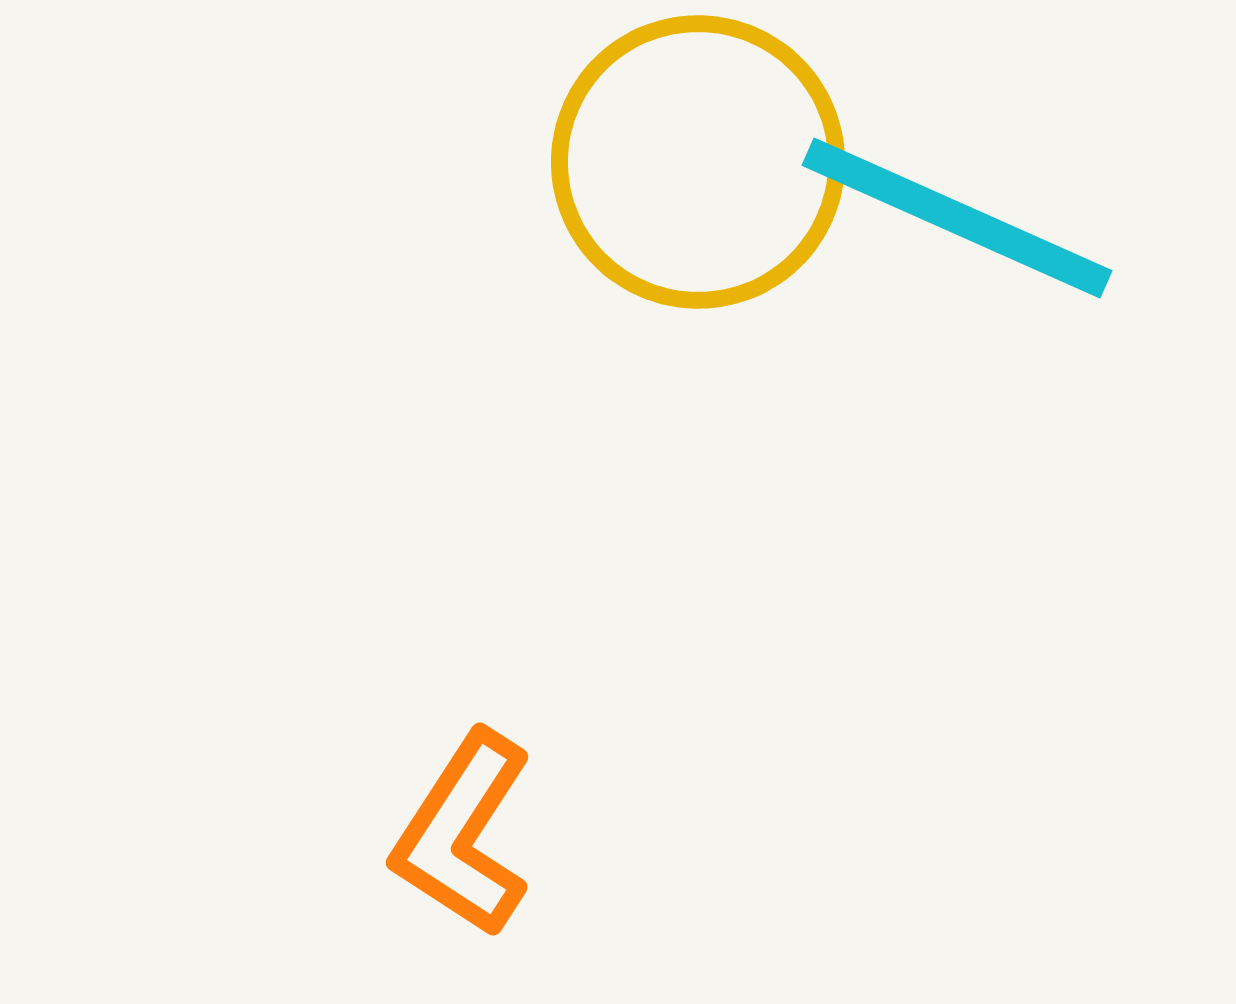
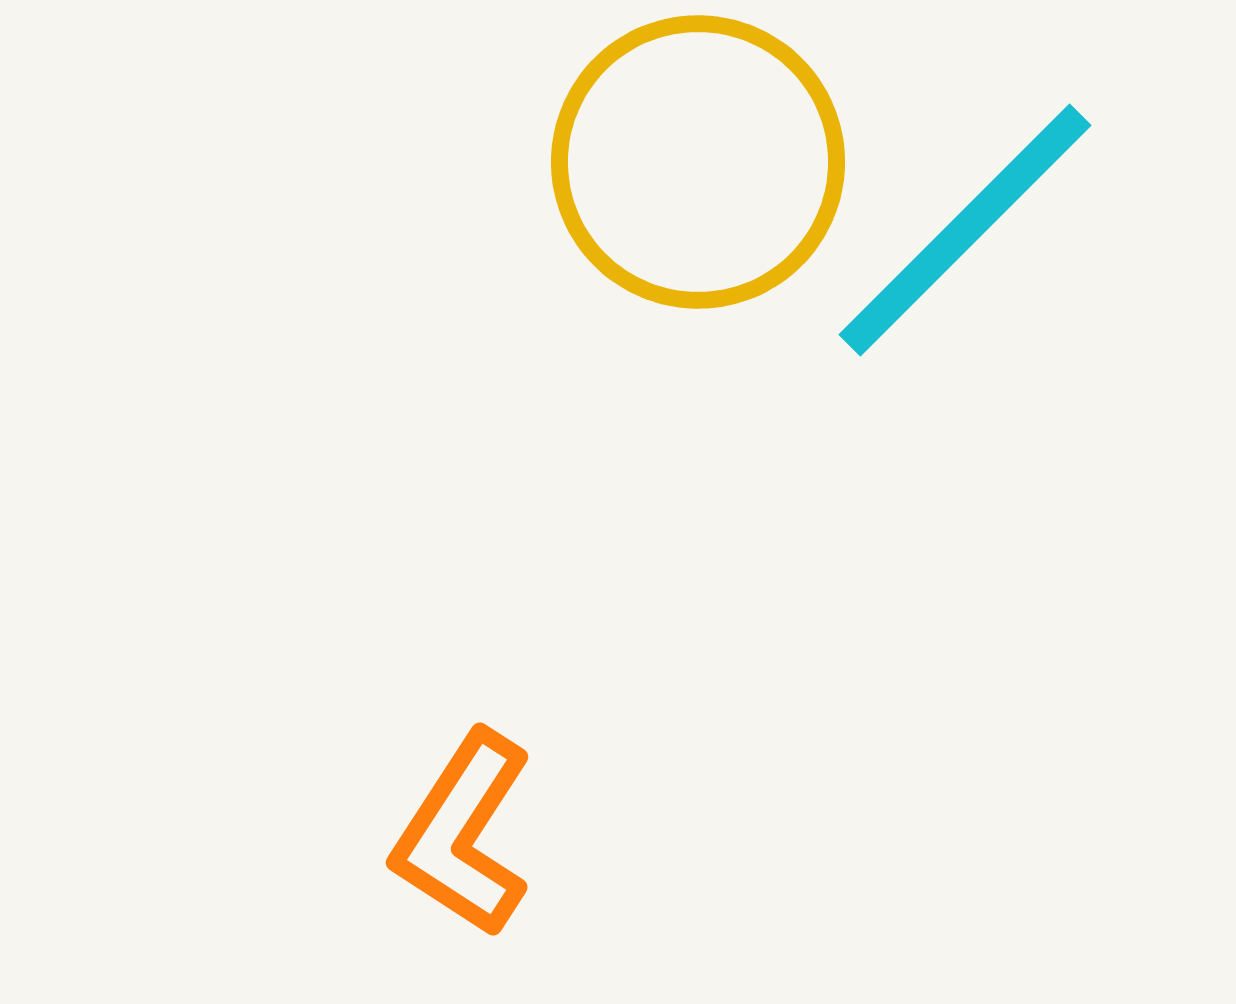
cyan line: moved 8 px right, 12 px down; rotated 69 degrees counterclockwise
